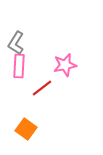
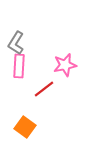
red line: moved 2 px right, 1 px down
orange square: moved 1 px left, 2 px up
